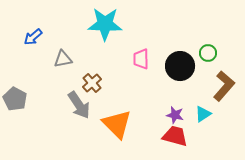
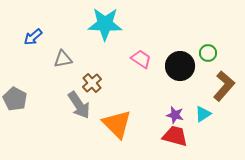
pink trapezoid: rotated 125 degrees clockwise
